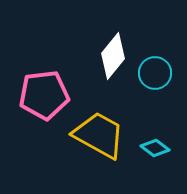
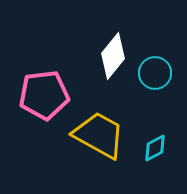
cyan diamond: rotated 64 degrees counterclockwise
